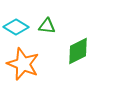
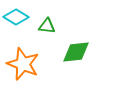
cyan diamond: moved 10 px up
green diamond: moved 2 px left, 1 px down; rotated 20 degrees clockwise
